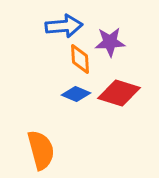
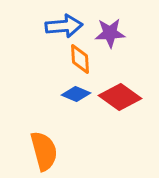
purple star: moved 9 px up
red diamond: moved 1 px right, 4 px down; rotated 18 degrees clockwise
orange semicircle: moved 3 px right, 1 px down
